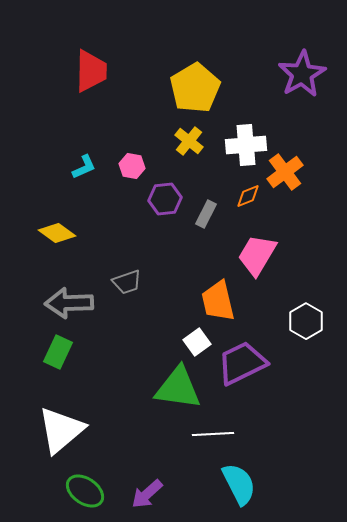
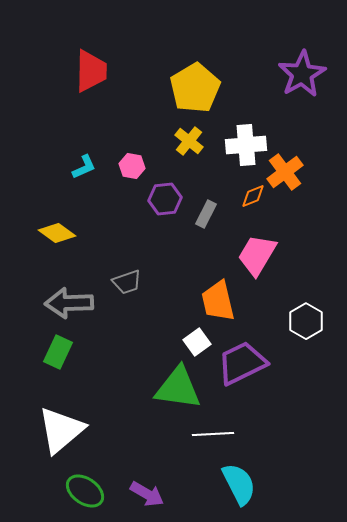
orange diamond: moved 5 px right
purple arrow: rotated 108 degrees counterclockwise
